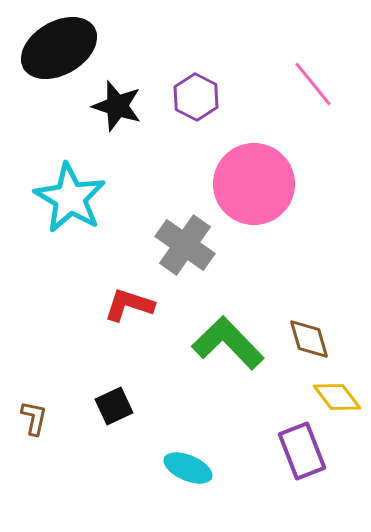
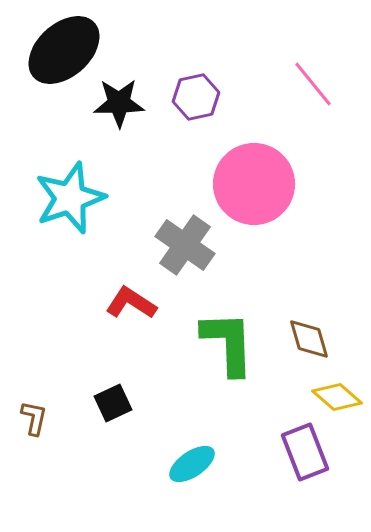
black ellipse: moved 5 px right, 2 px down; rotated 12 degrees counterclockwise
purple hexagon: rotated 21 degrees clockwise
black star: moved 2 px right, 3 px up; rotated 18 degrees counterclockwise
cyan star: rotated 22 degrees clockwise
red L-shape: moved 2 px right, 2 px up; rotated 15 degrees clockwise
green L-shape: rotated 42 degrees clockwise
yellow diamond: rotated 12 degrees counterclockwise
black square: moved 1 px left, 3 px up
purple rectangle: moved 3 px right, 1 px down
cyan ellipse: moved 4 px right, 4 px up; rotated 57 degrees counterclockwise
